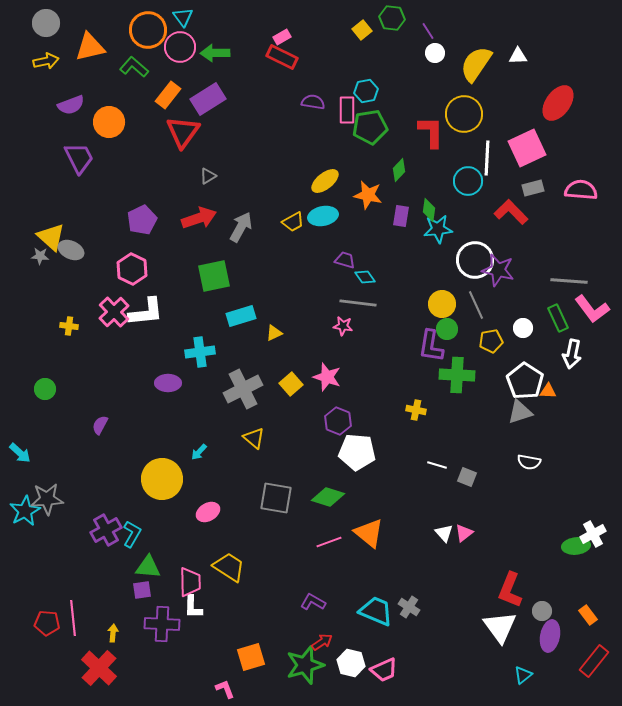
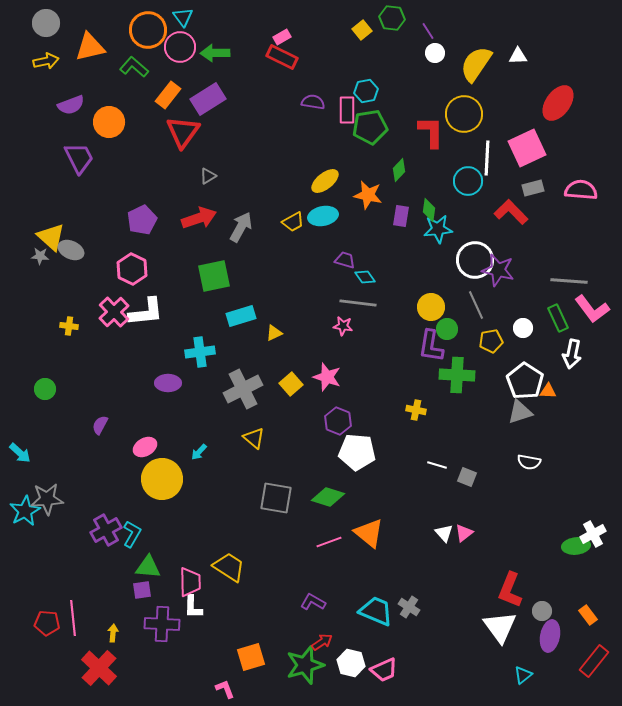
yellow circle at (442, 304): moved 11 px left, 3 px down
pink ellipse at (208, 512): moved 63 px left, 65 px up
